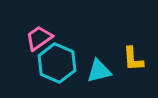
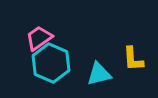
cyan hexagon: moved 6 px left
cyan triangle: moved 3 px down
